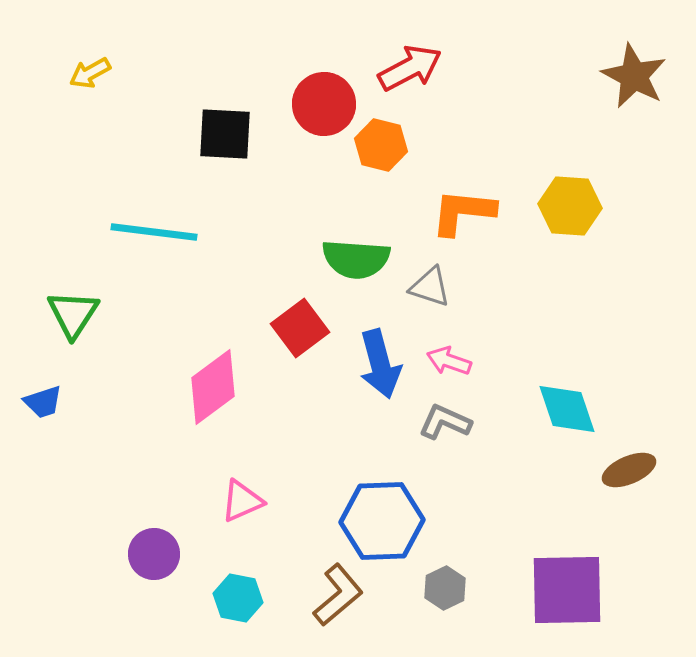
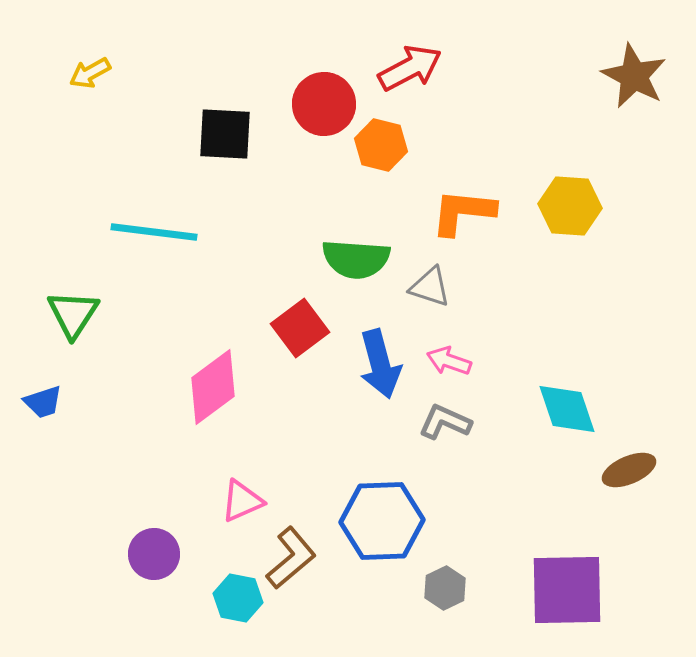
brown L-shape: moved 47 px left, 37 px up
